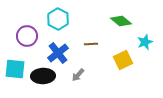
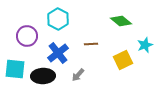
cyan star: moved 3 px down
